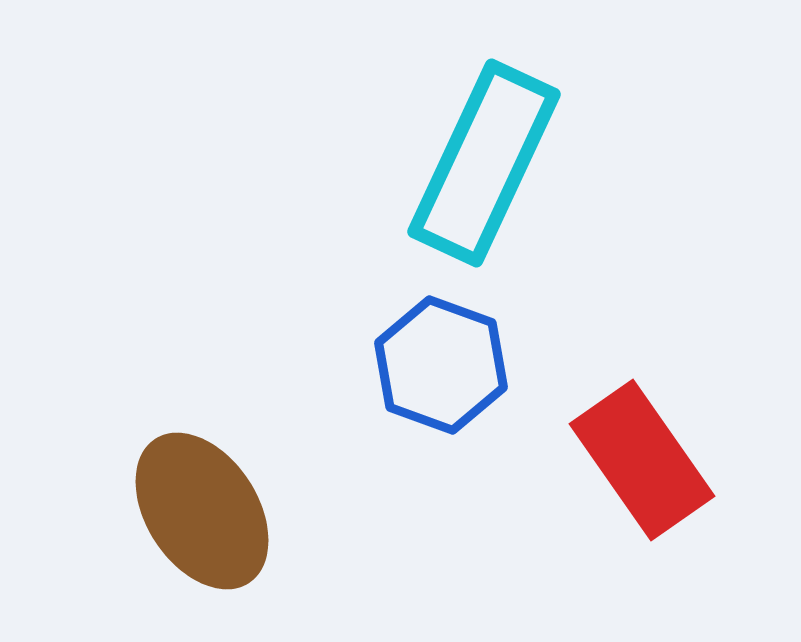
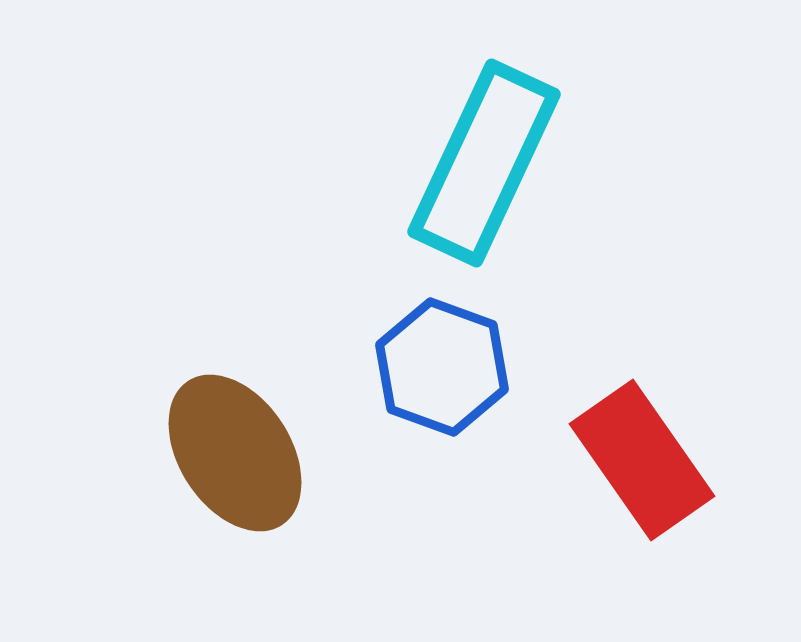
blue hexagon: moved 1 px right, 2 px down
brown ellipse: moved 33 px right, 58 px up
